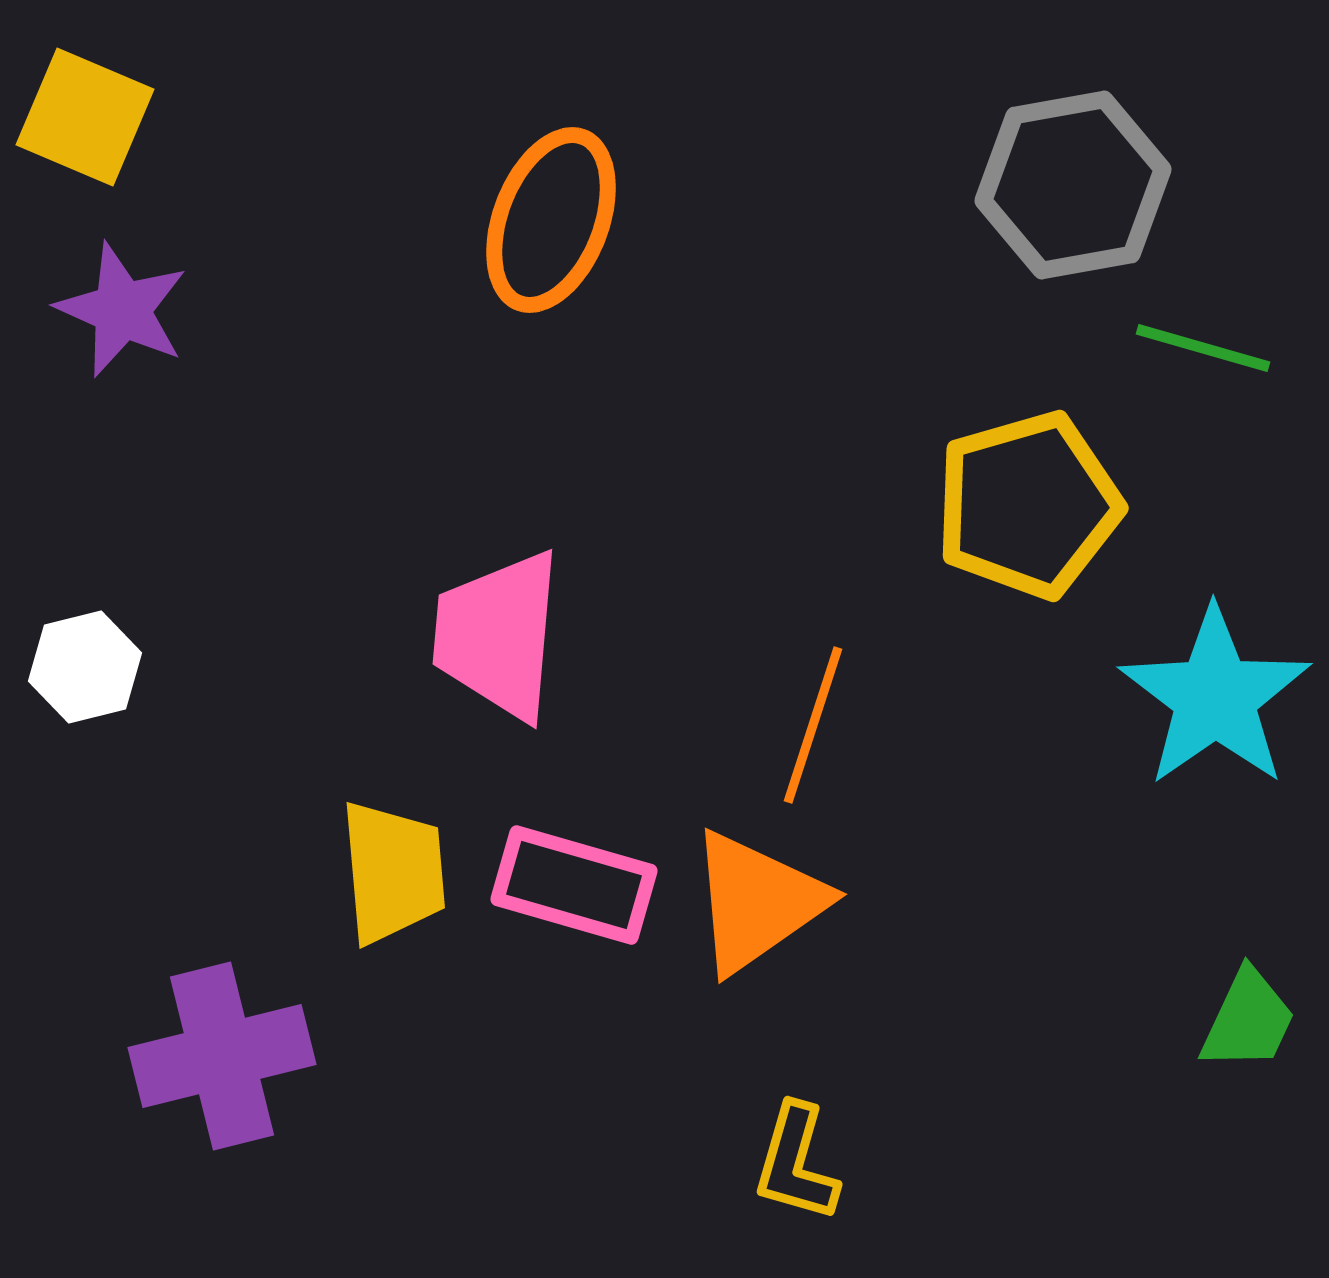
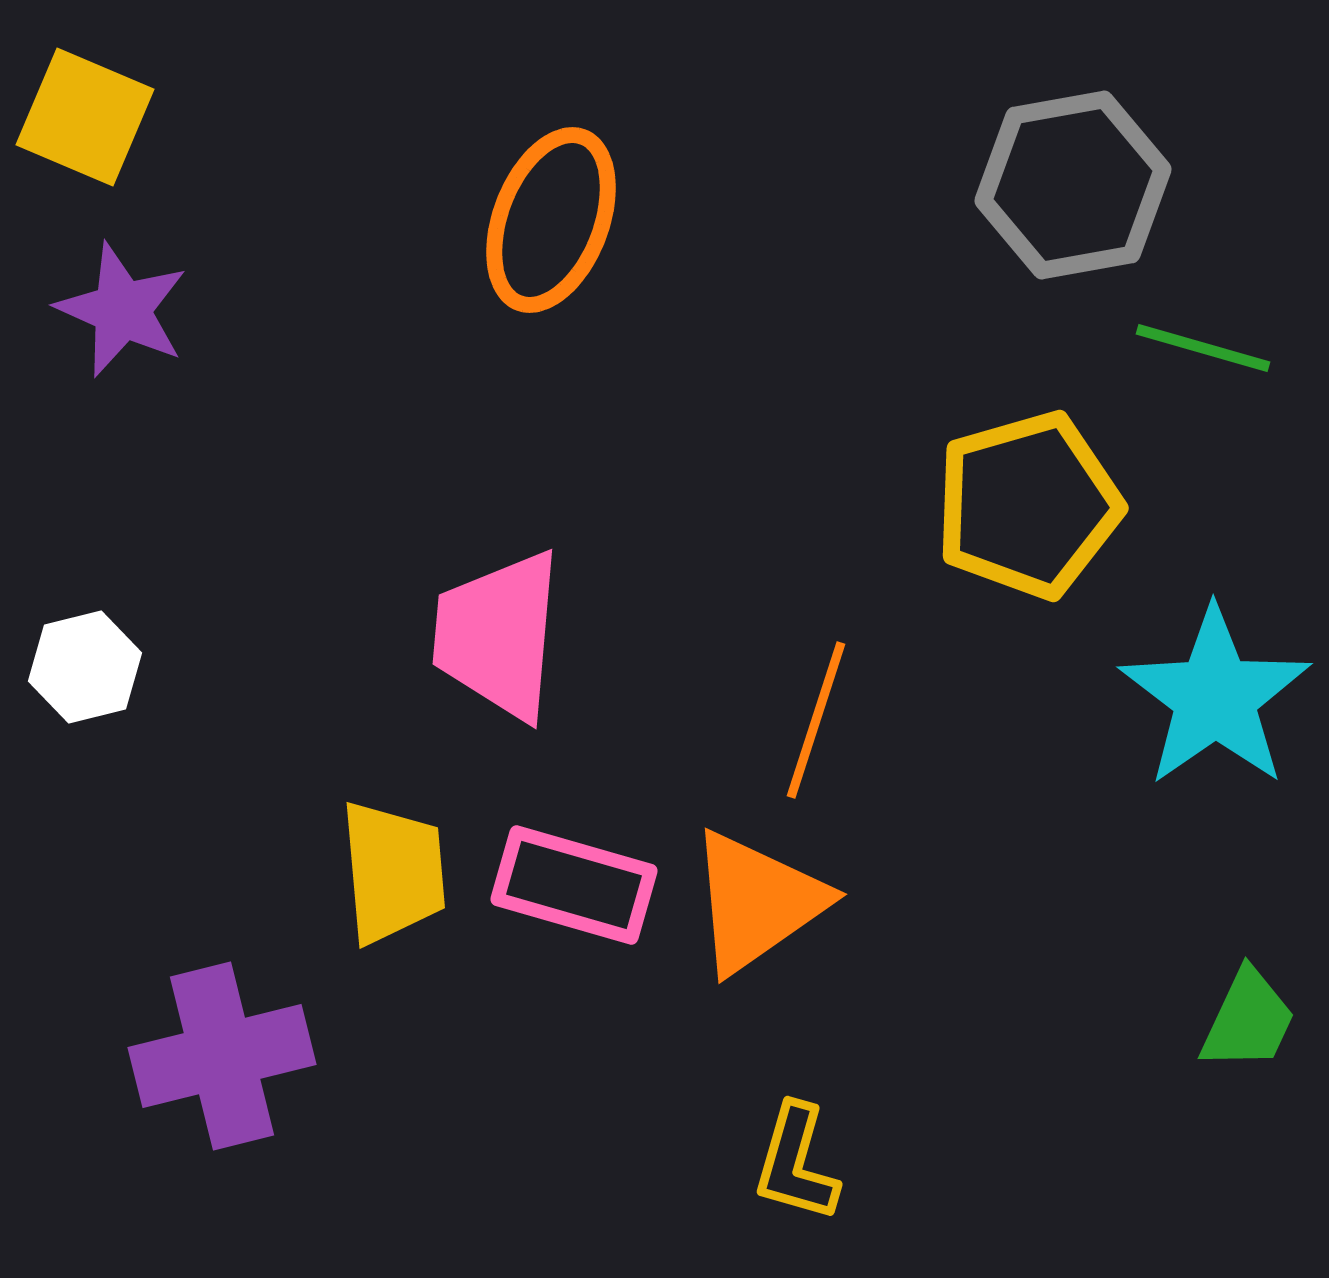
orange line: moved 3 px right, 5 px up
